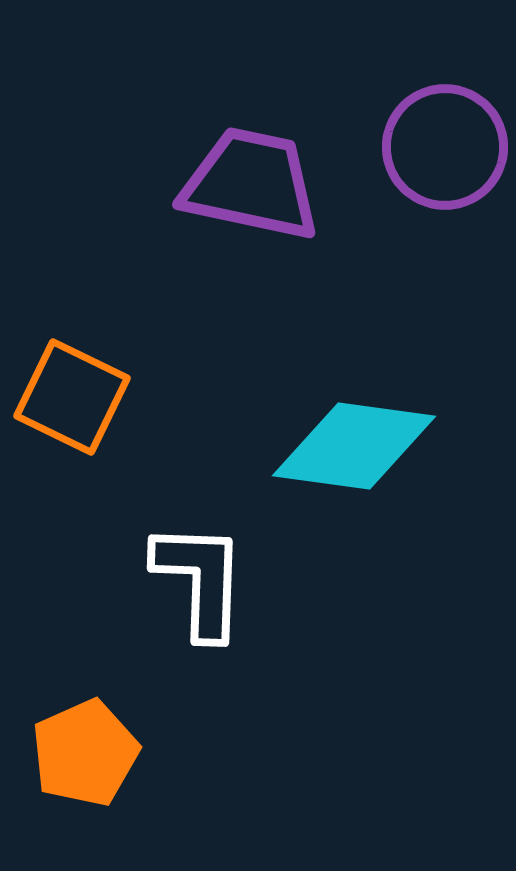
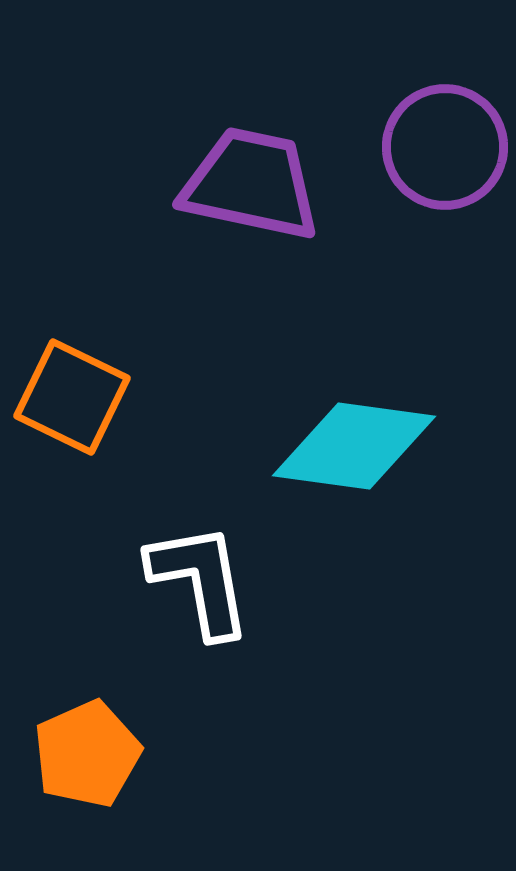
white L-shape: rotated 12 degrees counterclockwise
orange pentagon: moved 2 px right, 1 px down
